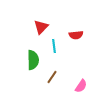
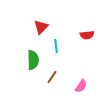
red semicircle: moved 11 px right
cyan line: moved 2 px right
